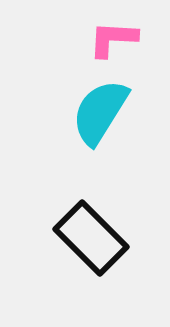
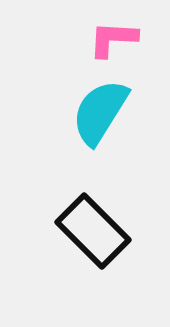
black rectangle: moved 2 px right, 7 px up
